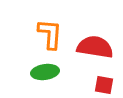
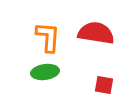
orange L-shape: moved 2 px left, 3 px down
red semicircle: moved 1 px right, 14 px up
